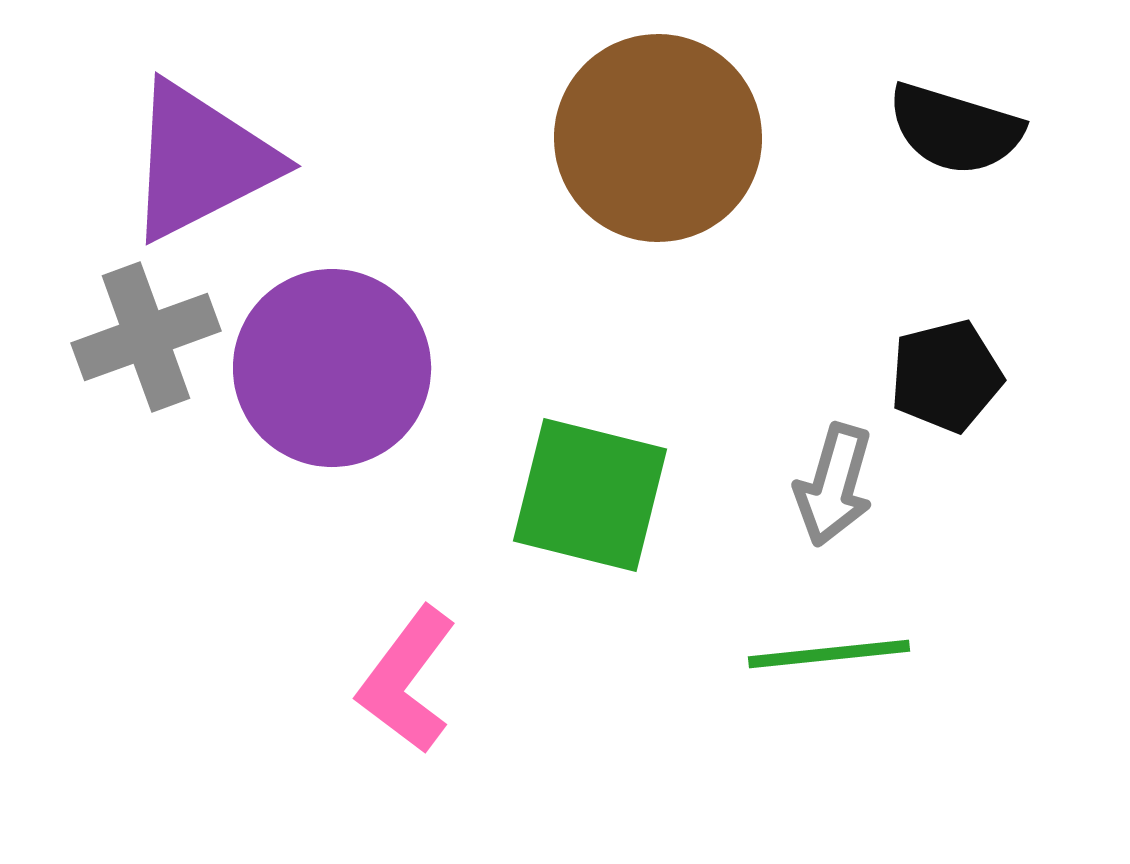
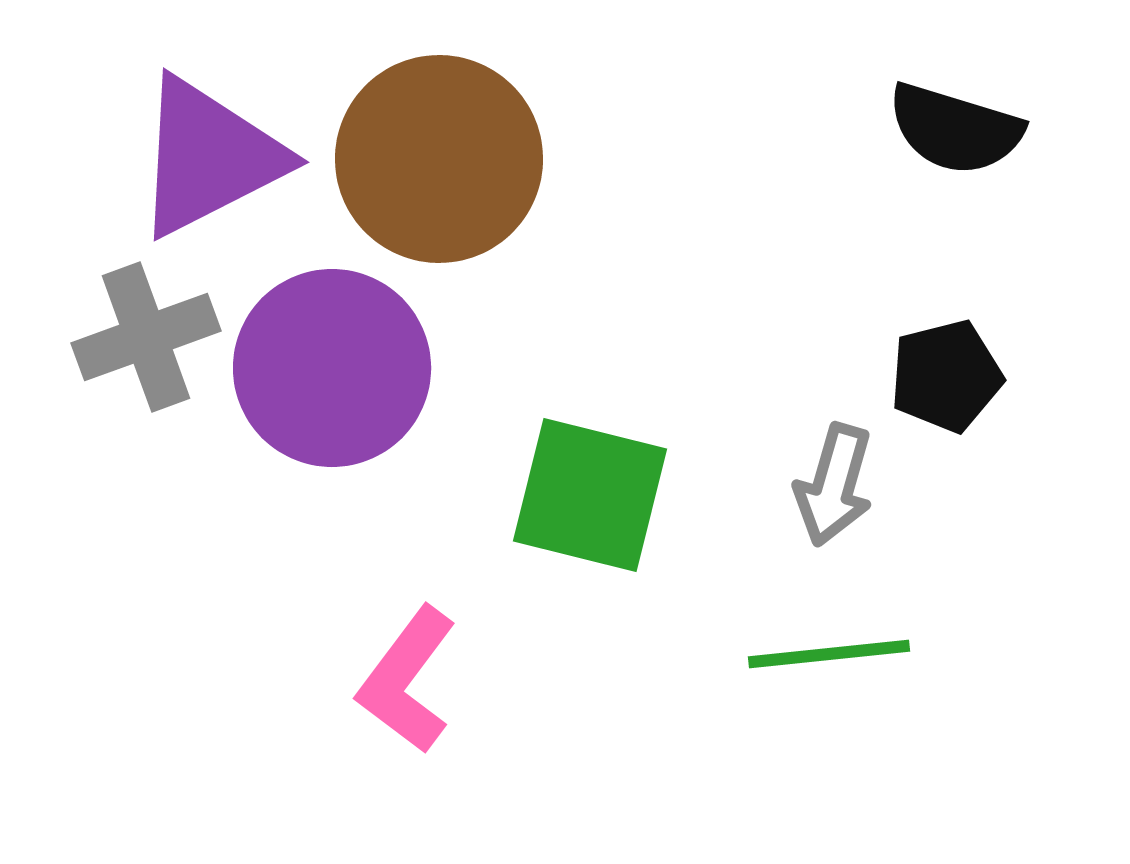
brown circle: moved 219 px left, 21 px down
purple triangle: moved 8 px right, 4 px up
